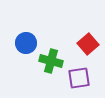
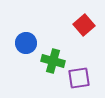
red square: moved 4 px left, 19 px up
green cross: moved 2 px right
